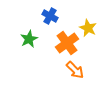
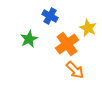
orange cross: moved 1 px down
